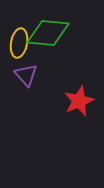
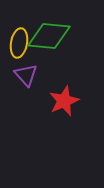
green diamond: moved 1 px right, 3 px down
red star: moved 15 px left
